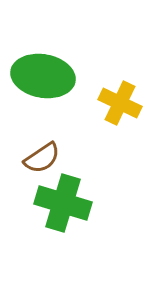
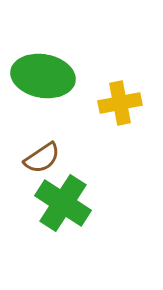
yellow cross: rotated 36 degrees counterclockwise
green cross: rotated 16 degrees clockwise
